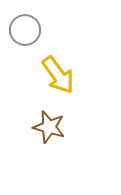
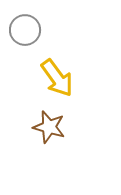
yellow arrow: moved 1 px left, 3 px down
